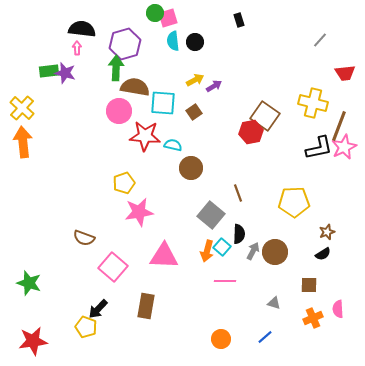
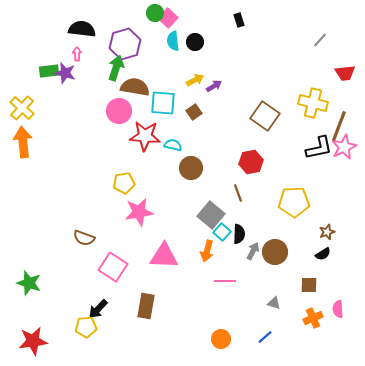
pink square at (168, 18): rotated 30 degrees counterclockwise
pink arrow at (77, 48): moved 6 px down
green arrow at (116, 68): rotated 15 degrees clockwise
red hexagon at (251, 132): moved 30 px down
yellow pentagon at (124, 183): rotated 10 degrees clockwise
cyan square at (222, 247): moved 15 px up
pink square at (113, 267): rotated 8 degrees counterclockwise
yellow pentagon at (86, 327): rotated 25 degrees counterclockwise
